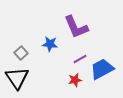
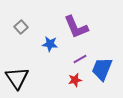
gray square: moved 26 px up
blue trapezoid: rotated 40 degrees counterclockwise
